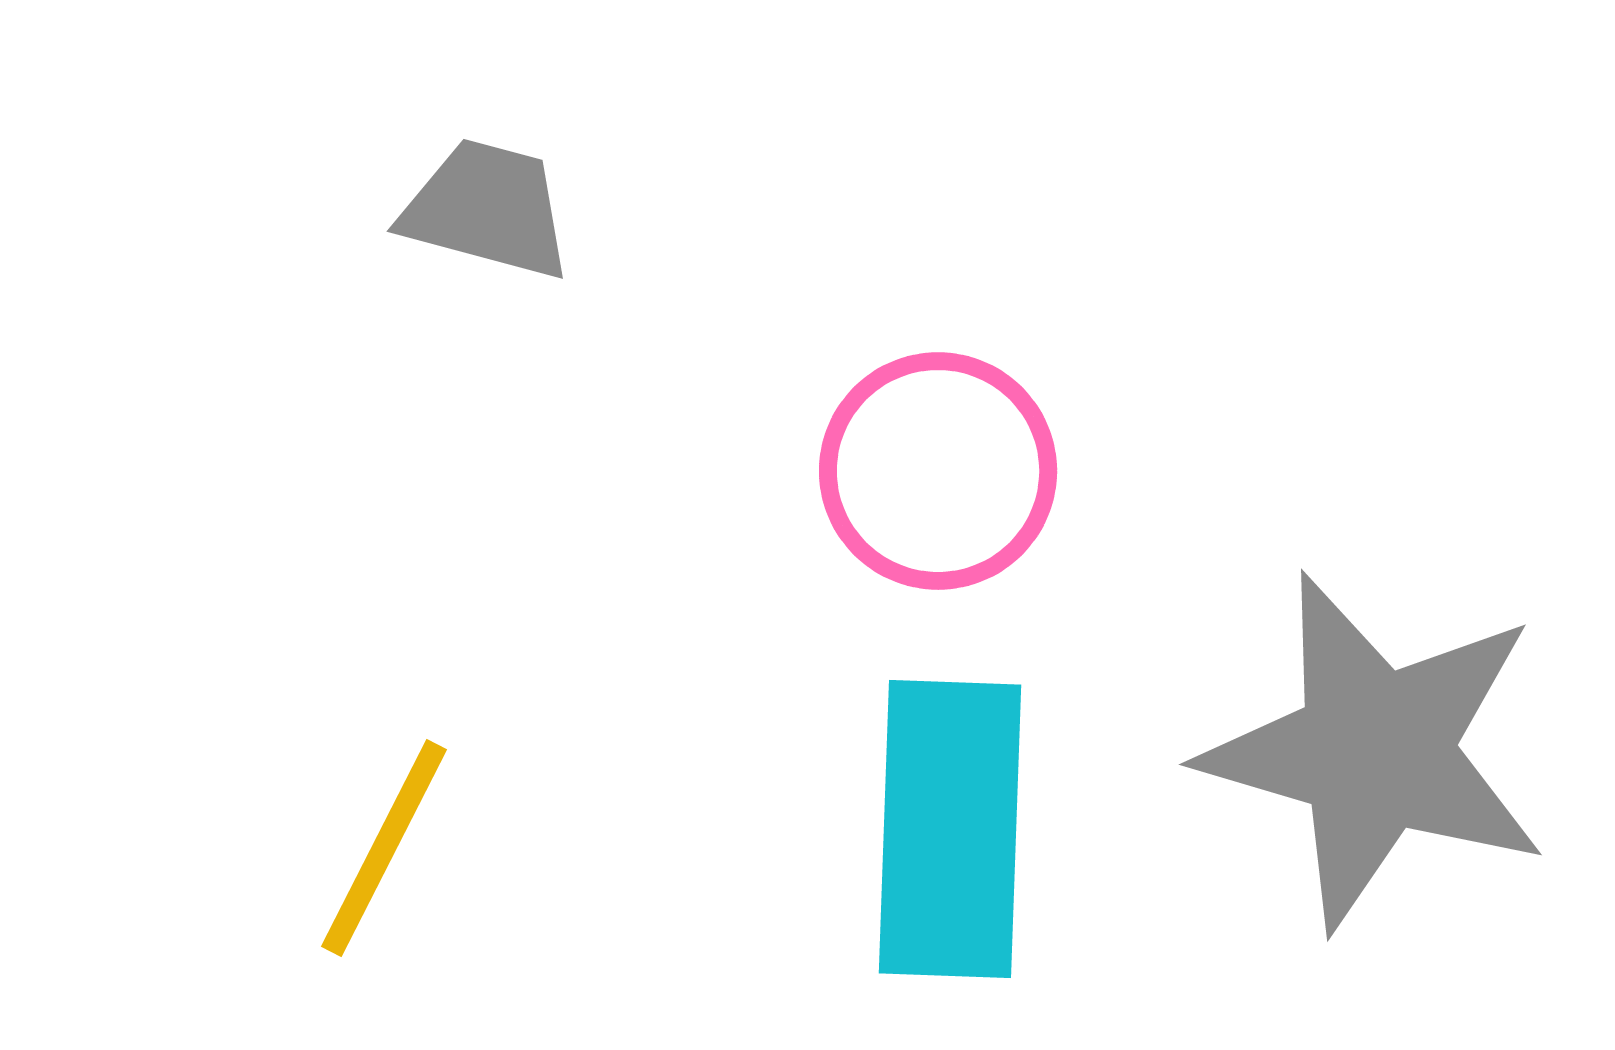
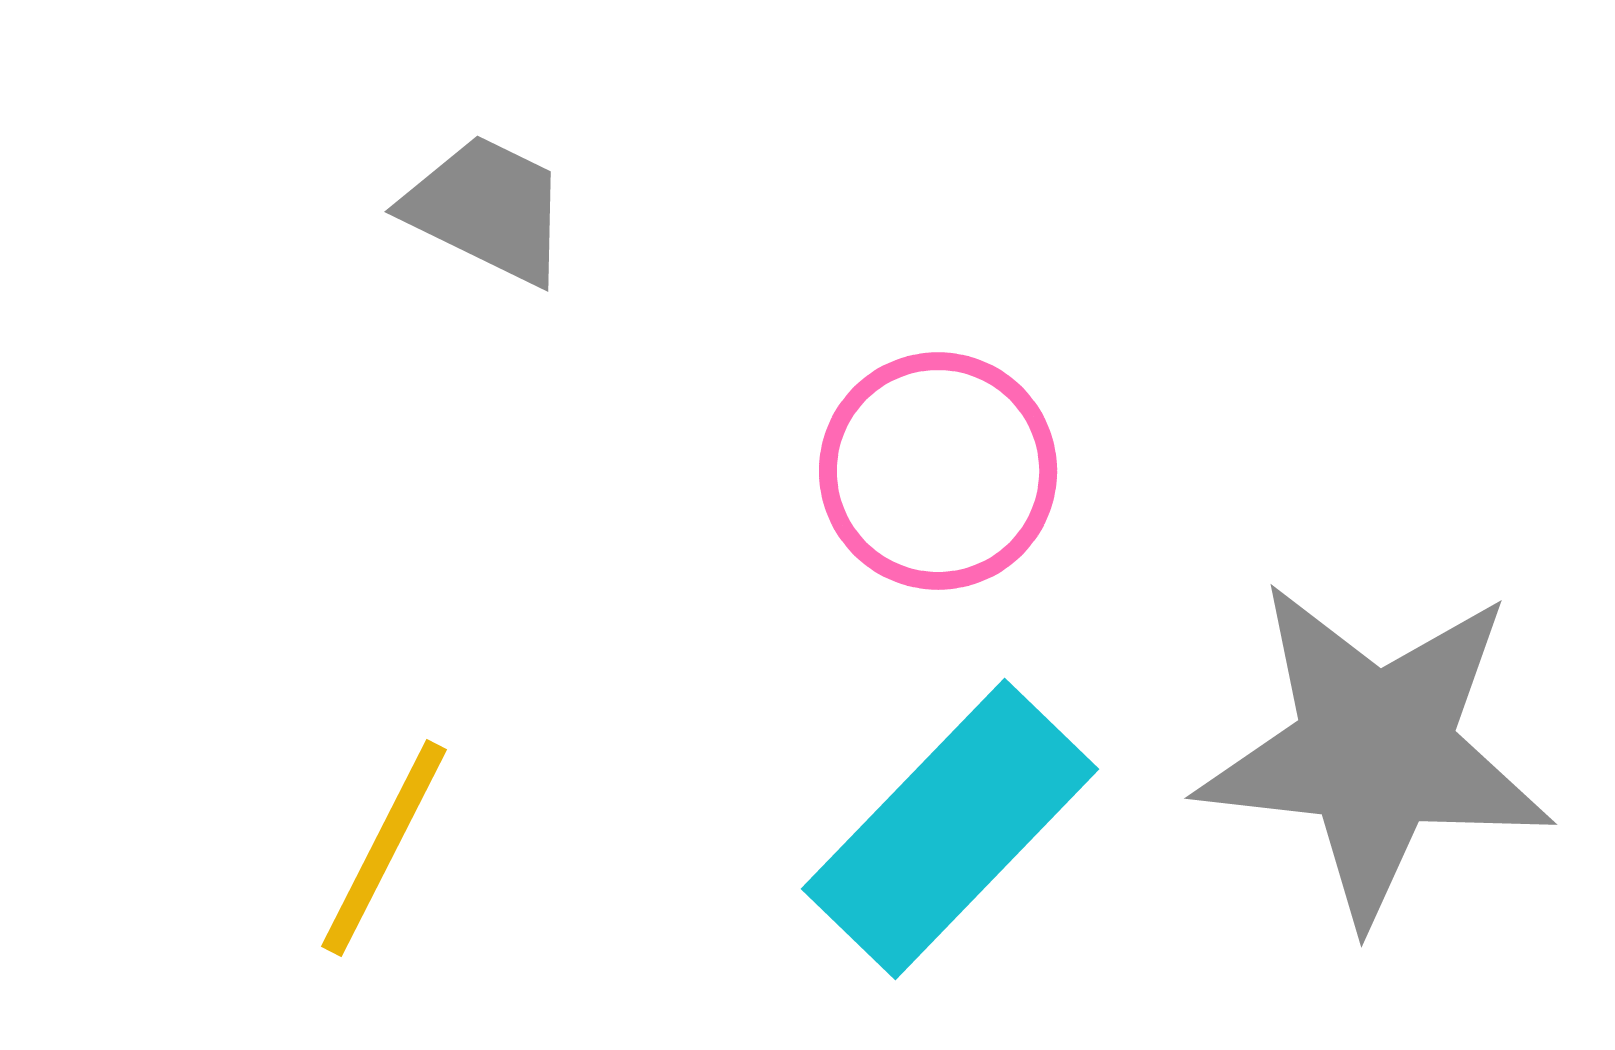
gray trapezoid: rotated 11 degrees clockwise
gray star: rotated 10 degrees counterclockwise
cyan rectangle: rotated 42 degrees clockwise
